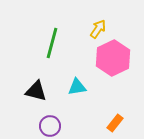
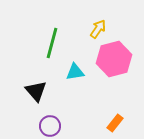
pink hexagon: moved 1 px right, 1 px down; rotated 12 degrees clockwise
cyan triangle: moved 2 px left, 15 px up
black triangle: rotated 35 degrees clockwise
